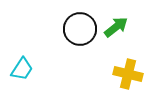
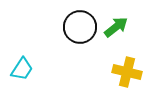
black circle: moved 2 px up
yellow cross: moved 1 px left, 2 px up
